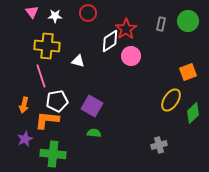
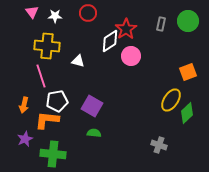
green diamond: moved 6 px left
gray cross: rotated 35 degrees clockwise
